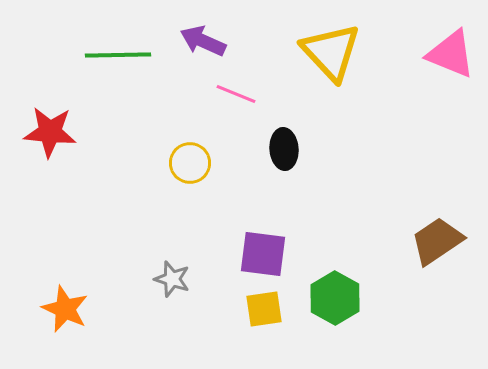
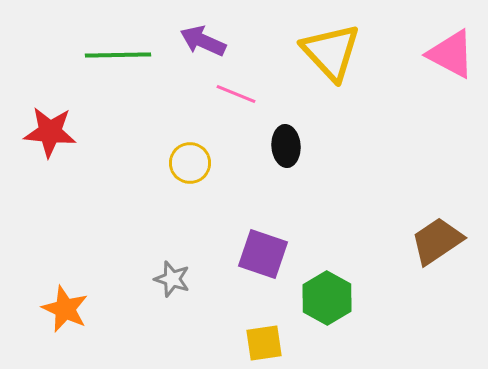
pink triangle: rotated 6 degrees clockwise
black ellipse: moved 2 px right, 3 px up
purple square: rotated 12 degrees clockwise
green hexagon: moved 8 px left
yellow square: moved 34 px down
